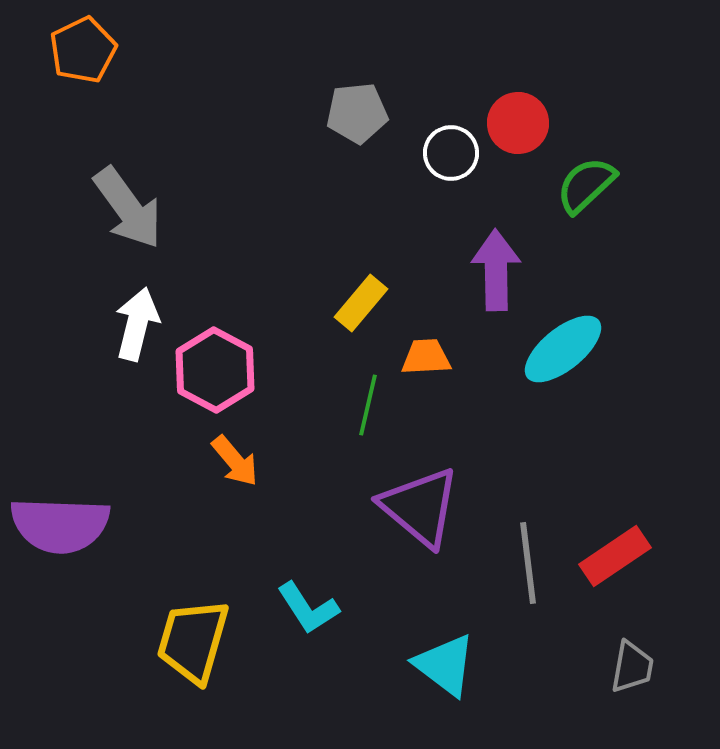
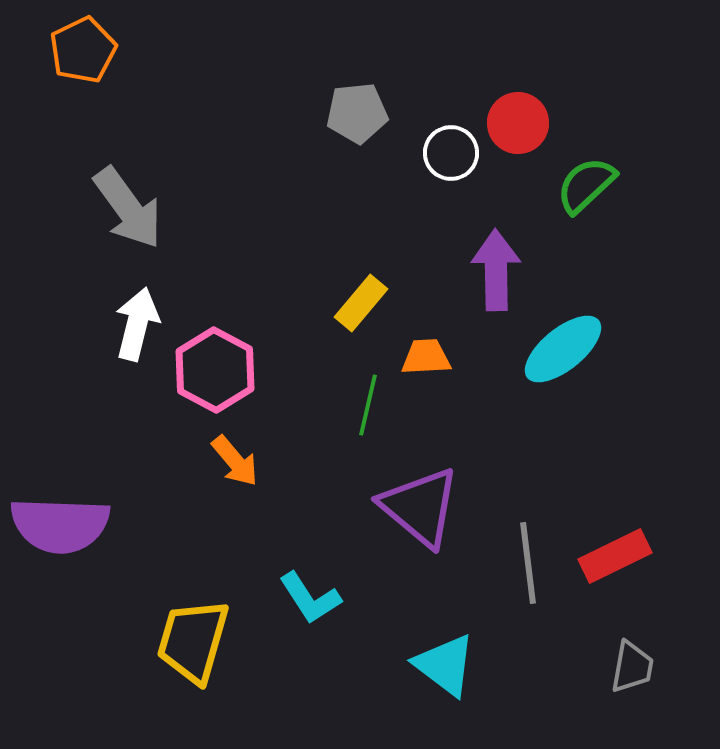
red rectangle: rotated 8 degrees clockwise
cyan L-shape: moved 2 px right, 10 px up
